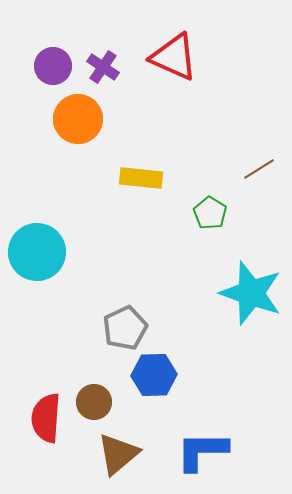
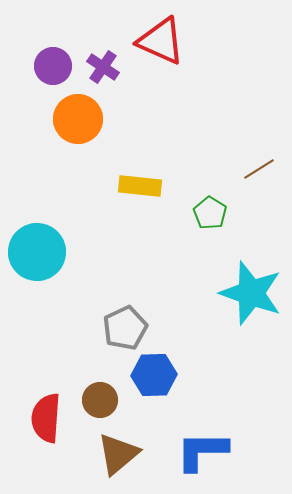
red triangle: moved 13 px left, 16 px up
yellow rectangle: moved 1 px left, 8 px down
brown circle: moved 6 px right, 2 px up
